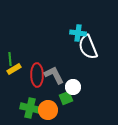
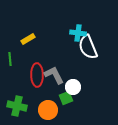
yellow rectangle: moved 14 px right, 30 px up
green cross: moved 13 px left, 2 px up
